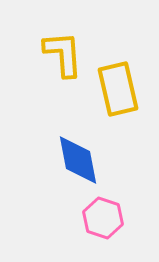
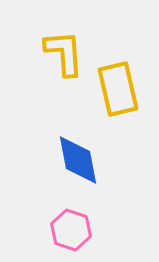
yellow L-shape: moved 1 px right, 1 px up
pink hexagon: moved 32 px left, 12 px down
